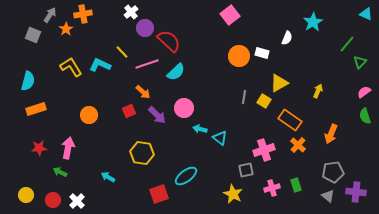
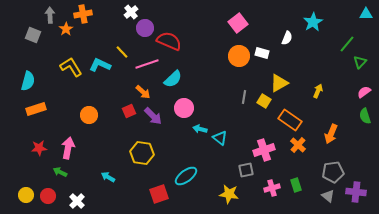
cyan triangle at (366, 14): rotated 24 degrees counterclockwise
gray arrow at (50, 15): rotated 35 degrees counterclockwise
pink square at (230, 15): moved 8 px right, 8 px down
red semicircle at (169, 41): rotated 20 degrees counterclockwise
cyan semicircle at (176, 72): moved 3 px left, 7 px down
purple arrow at (157, 115): moved 4 px left, 1 px down
yellow star at (233, 194): moved 4 px left; rotated 18 degrees counterclockwise
red circle at (53, 200): moved 5 px left, 4 px up
